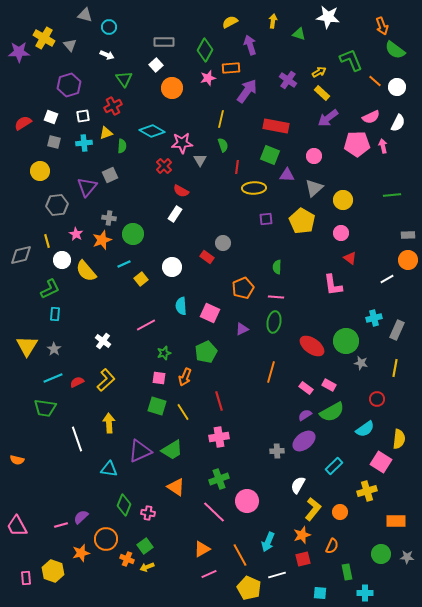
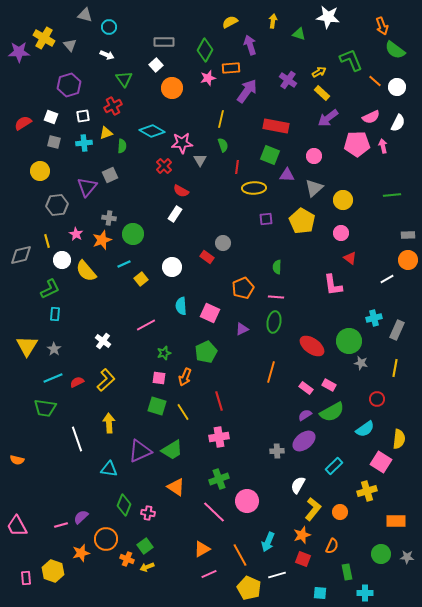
green circle at (346, 341): moved 3 px right
red square at (303, 559): rotated 35 degrees clockwise
